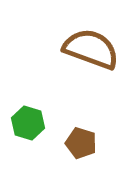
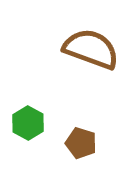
green hexagon: rotated 12 degrees clockwise
